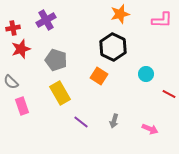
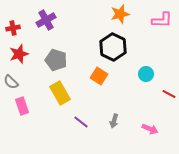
red star: moved 2 px left, 5 px down
